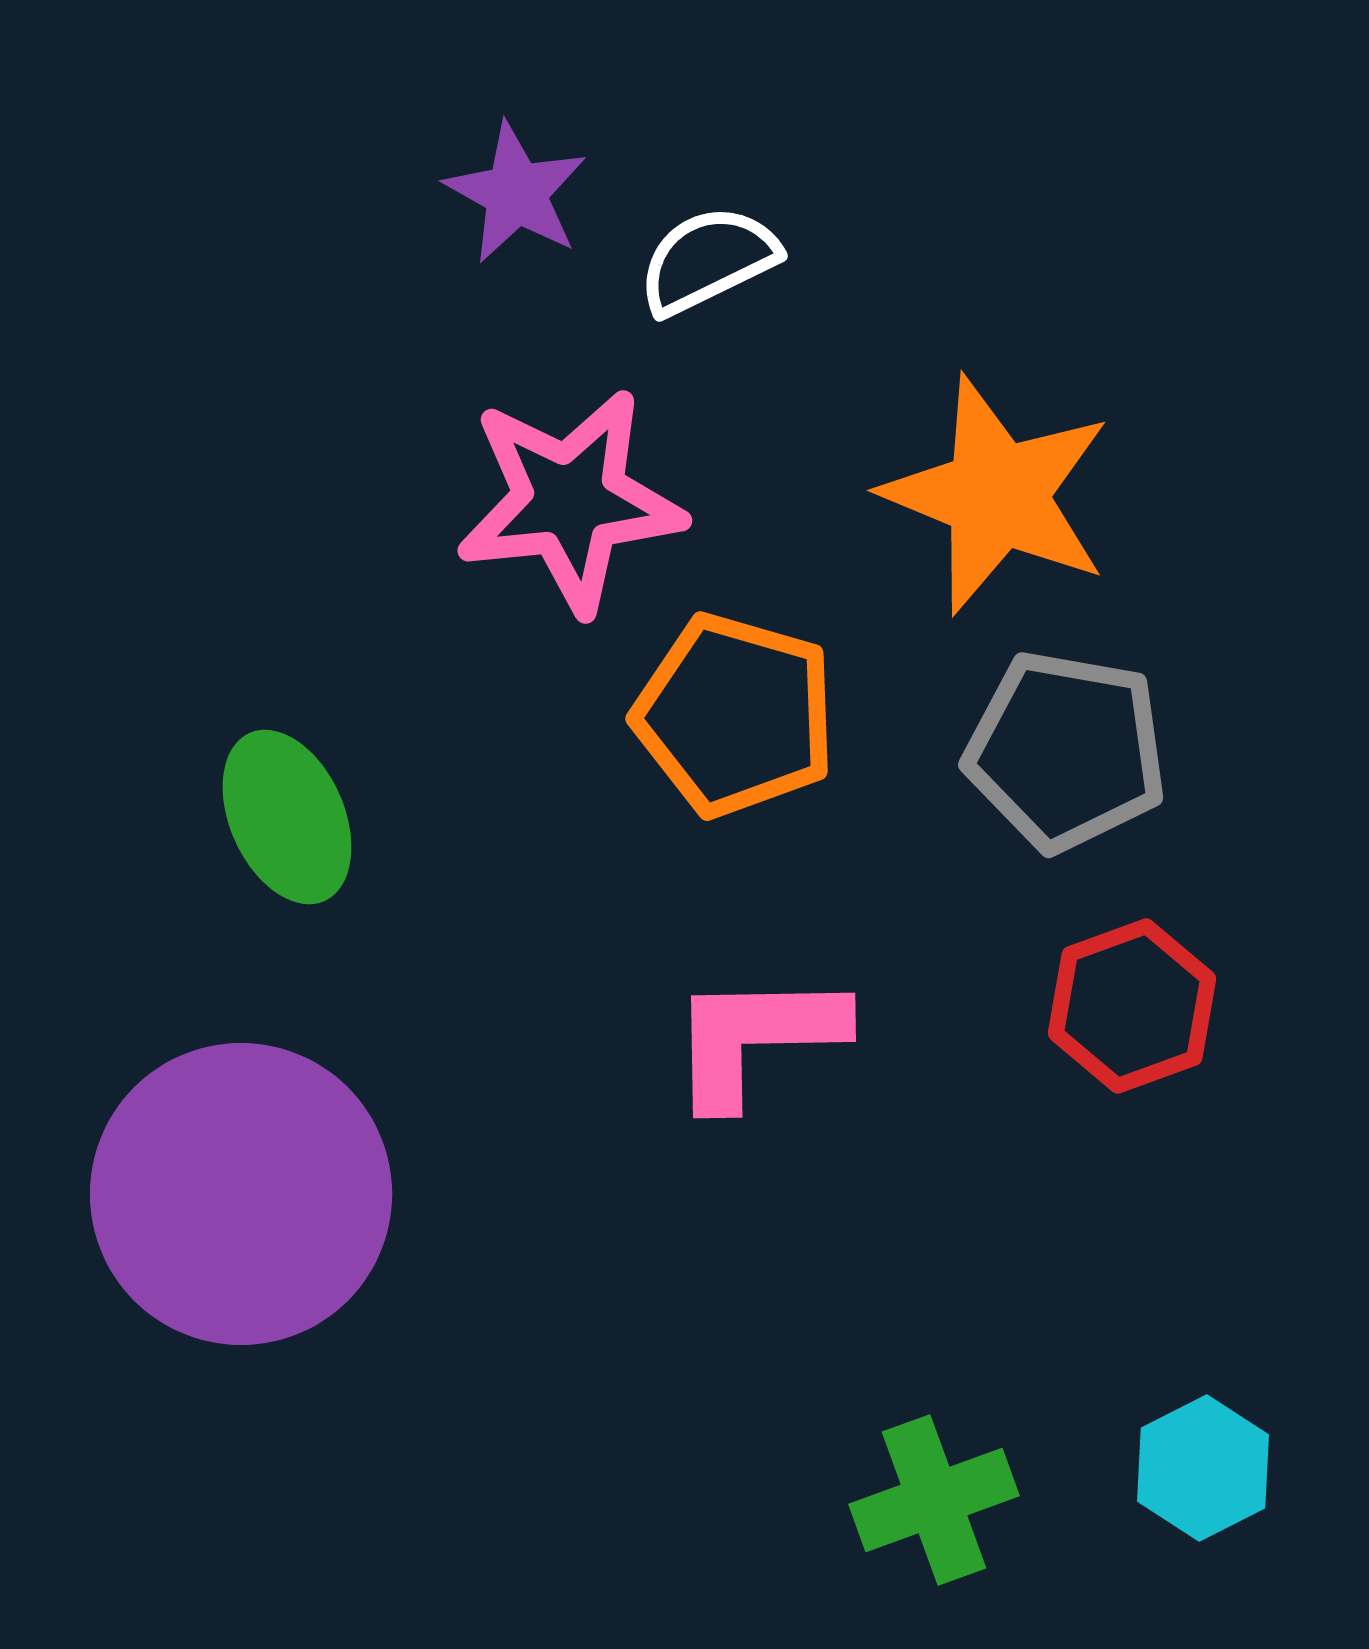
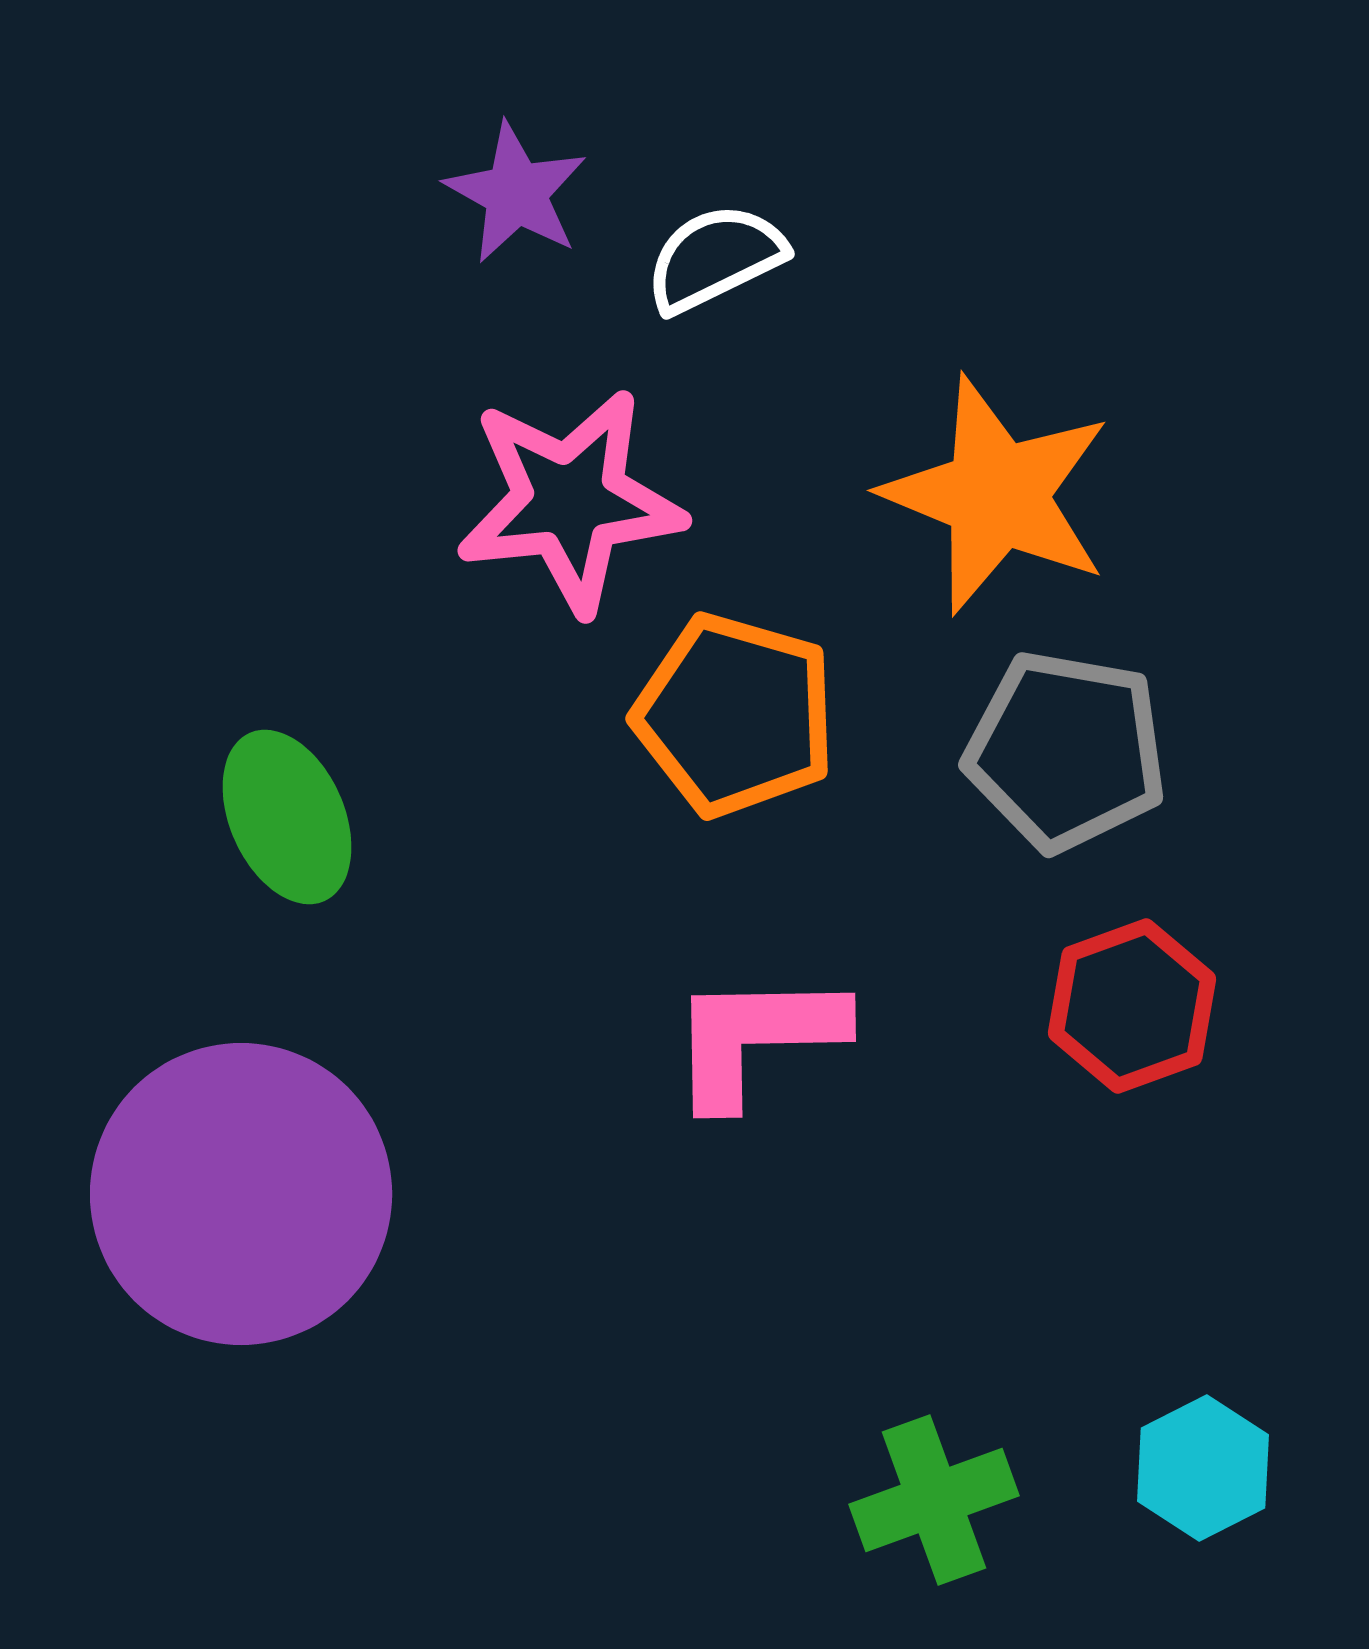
white semicircle: moved 7 px right, 2 px up
